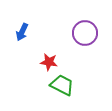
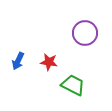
blue arrow: moved 4 px left, 29 px down
green trapezoid: moved 11 px right
